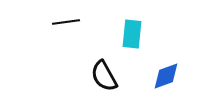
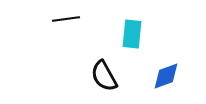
black line: moved 3 px up
